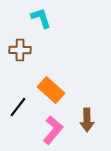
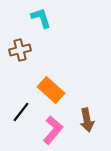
brown cross: rotated 15 degrees counterclockwise
black line: moved 3 px right, 5 px down
brown arrow: rotated 10 degrees counterclockwise
